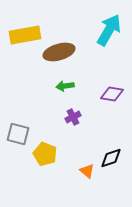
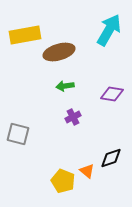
yellow pentagon: moved 18 px right, 27 px down
